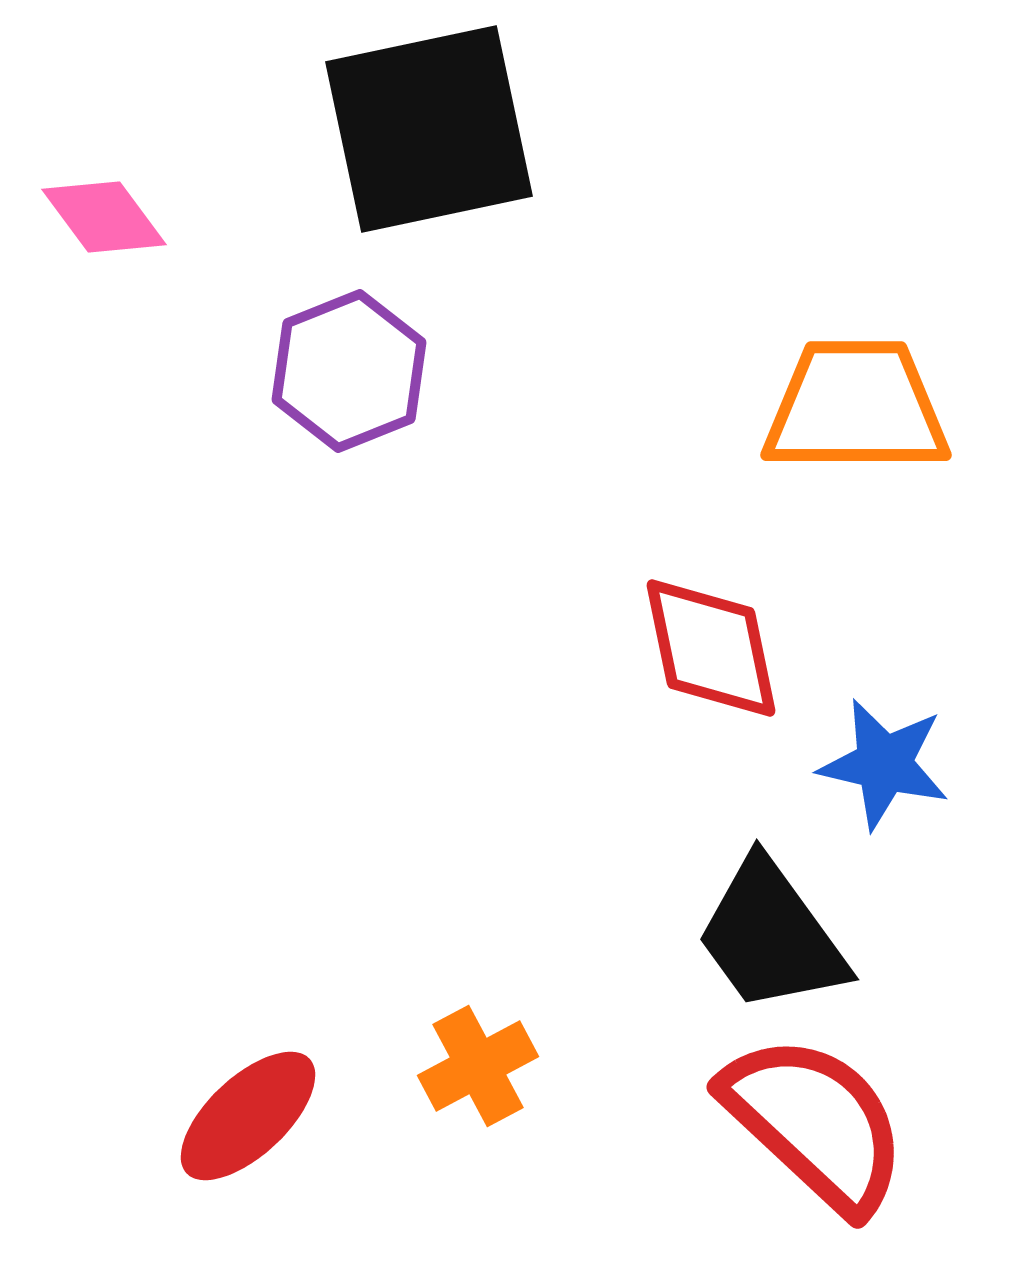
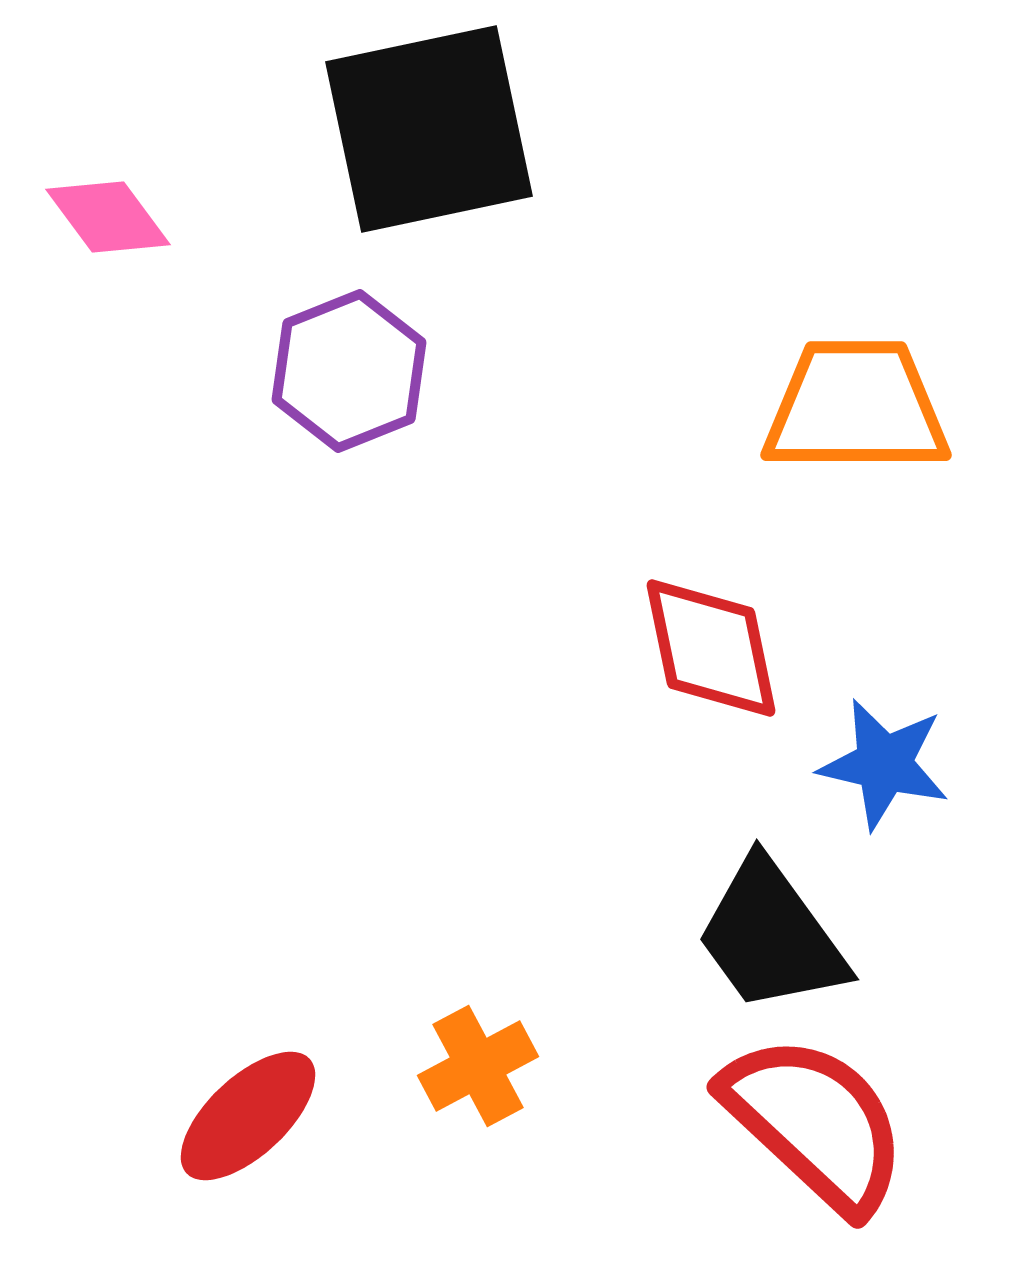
pink diamond: moved 4 px right
